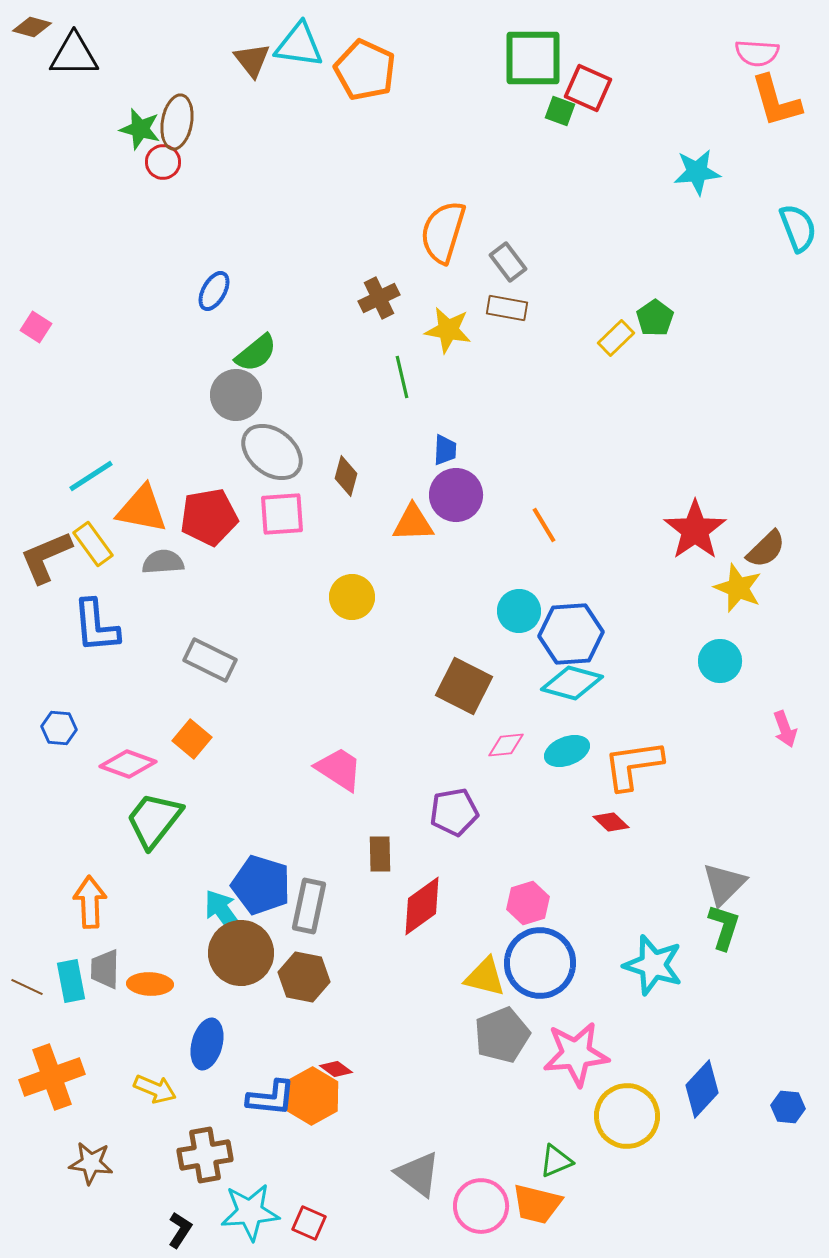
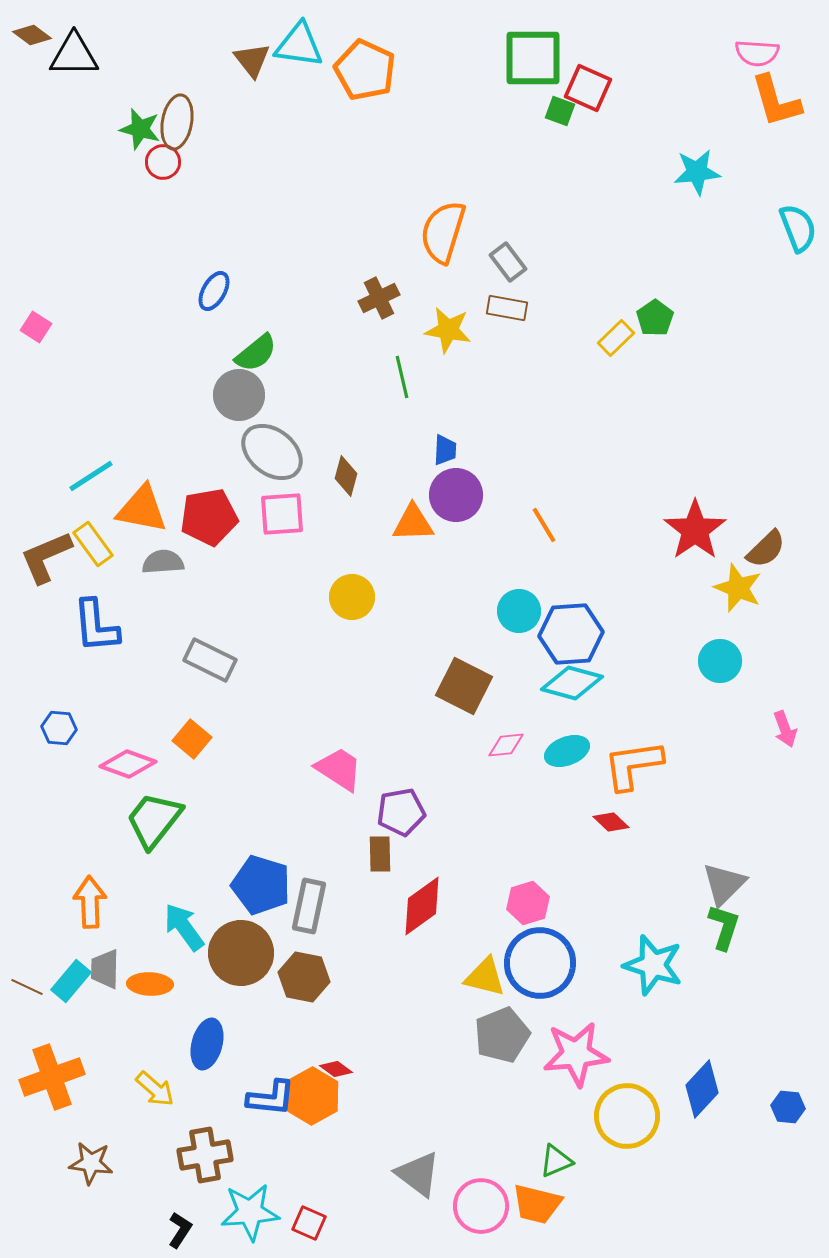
brown diamond at (32, 27): moved 8 px down; rotated 21 degrees clockwise
gray circle at (236, 395): moved 3 px right
purple pentagon at (454, 812): moved 53 px left
cyan arrow at (224, 913): moved 40 px left, 14 px down
cyan rectangle at (71, 981): rotated 51 degrees clockwise
yellow arrow at (155, 1089): rotated 18 degrees clockwise
